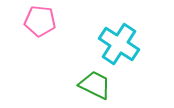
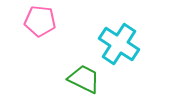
green trapezoid: moved 11 px left, 6 px up
